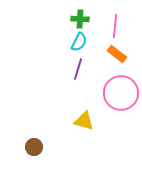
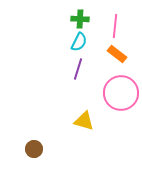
brown circle: moved 2 px down
